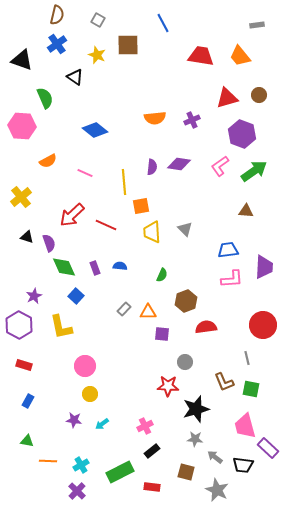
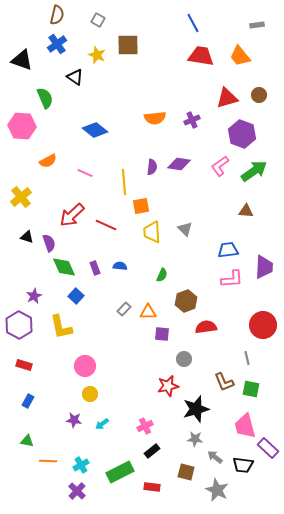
blue line at (163, 23): moved 30 px right
gray circle at (185, 362): moved 1 px left, 3 px up
red star at (168, 386): rotated 15 degrees counterclockwise
